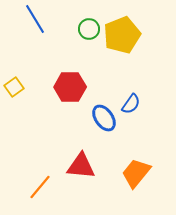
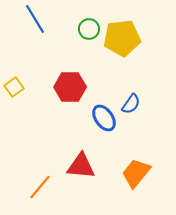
yellow pentagon: moved 3 px down; rotated 15 degrees clockwise
